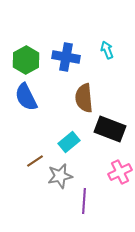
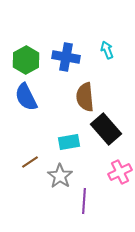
brown semicircle: moved 1 px right, 1 px up
black rectangle: moved 4 px left; rotated 28 degrees clockwise
cyan rectangle: rotated 30 degrees clockwise
brown line: moved 5 px left, 1 px down
gray star: rotated 25 degrees counterclockwise
